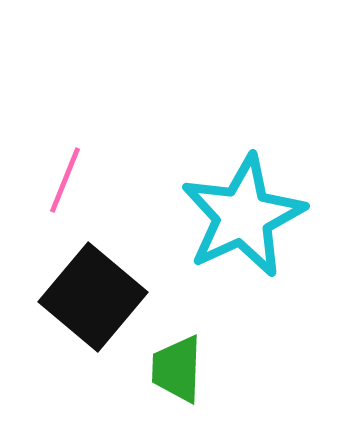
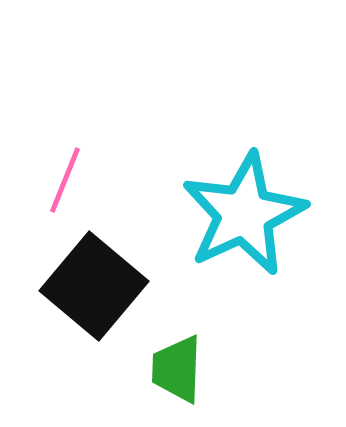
cyan star: moved 1 px right, 2 px up
black square: moved 1 px right, 11 px up
